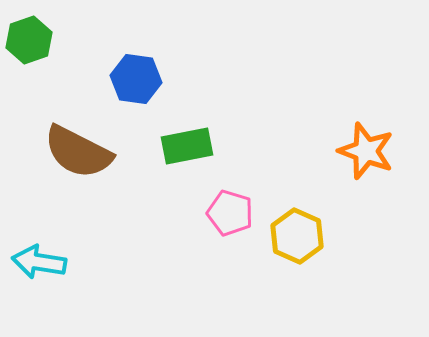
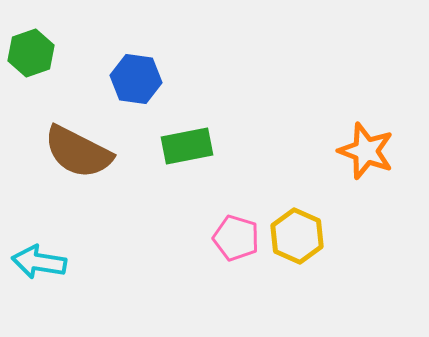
green hexagon: moved 2 px right, 13 px down
pink pentagon: moved 6 px right, 25 px down
